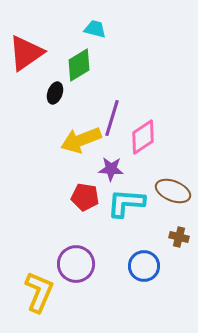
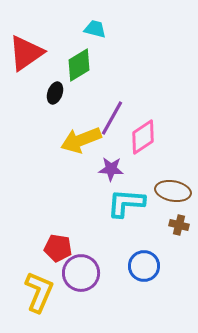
purple line: rotated 12 degrees clockwise
brown ellipse: rotated 12 degrees counterclockwise
red pentagon: moved 27 px left, 51 px down
brown cross: moved 12 px up
purple circle: moved 5 px right, 9 px down
